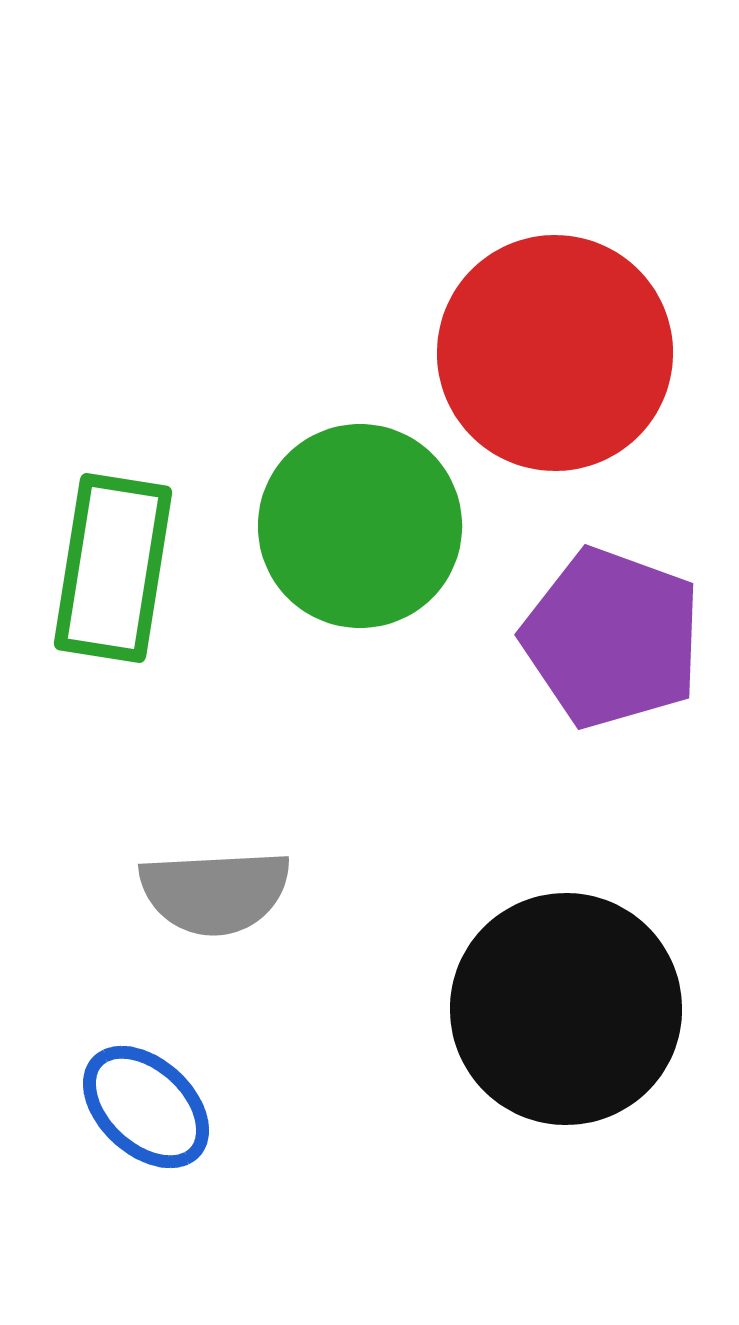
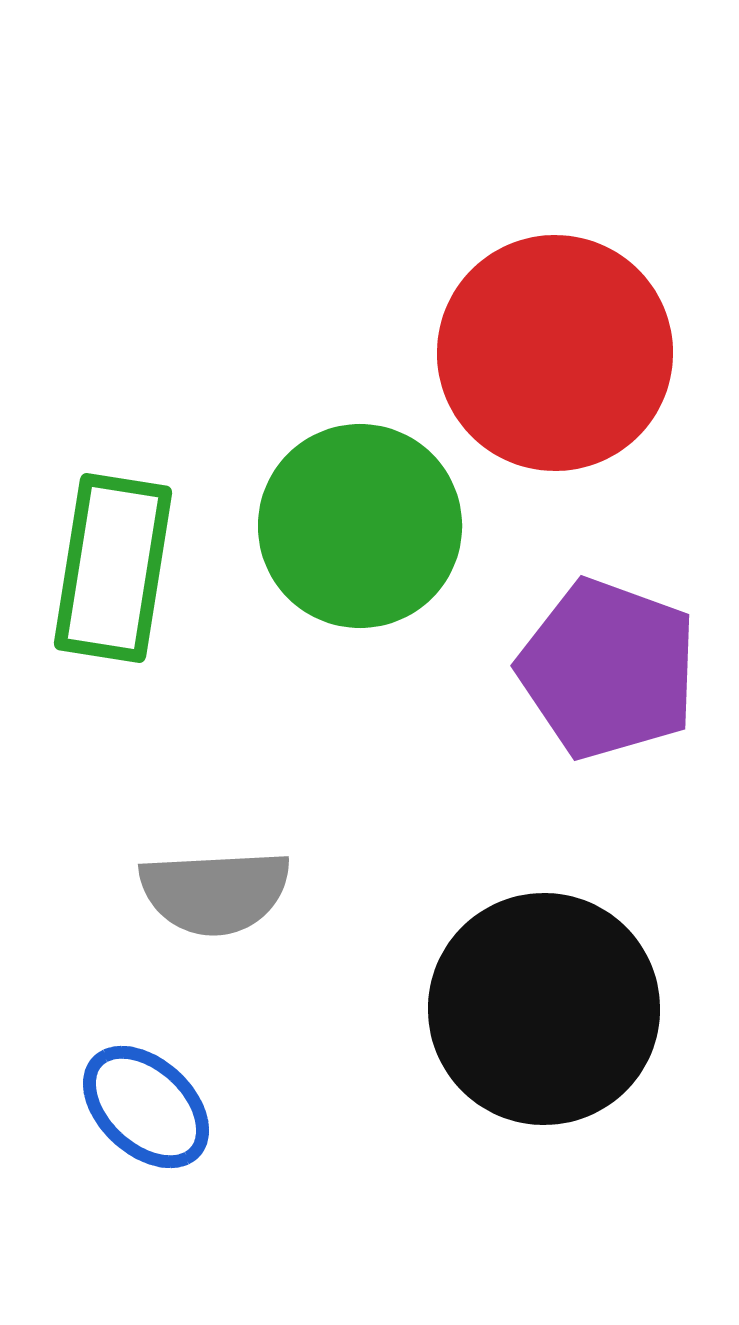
purple pentagon: moved 4 px left, 31 px down
black circle: moved 22 px left
